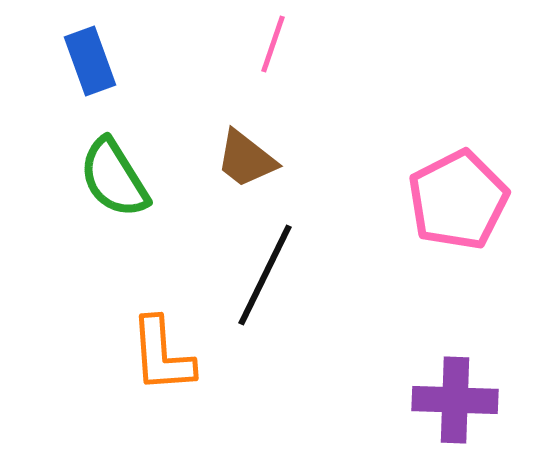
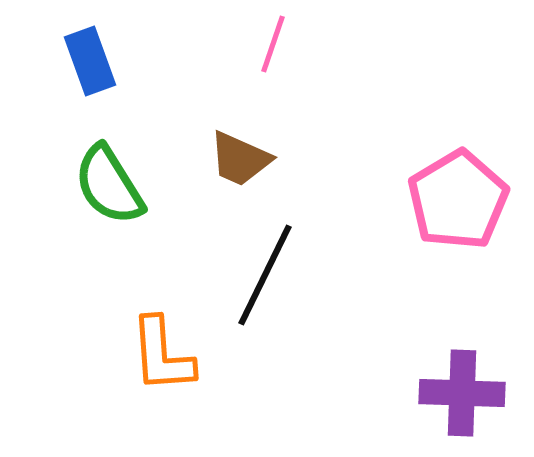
brown trapezoid: moved 6 px left; rotated 14 degrees counterclockwise
green semicircle: moved 5 px left, 7 px down
pink pentagon: rotated 4 degrees counterclockwise
purple cross: moved 7 px right, 7 px up
